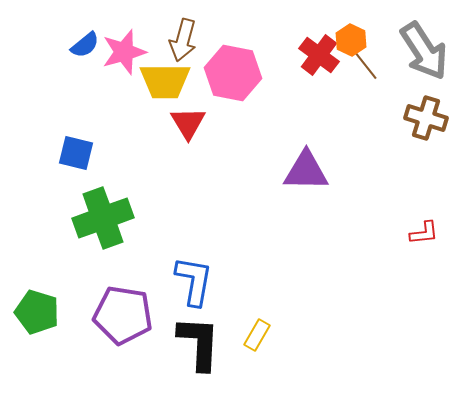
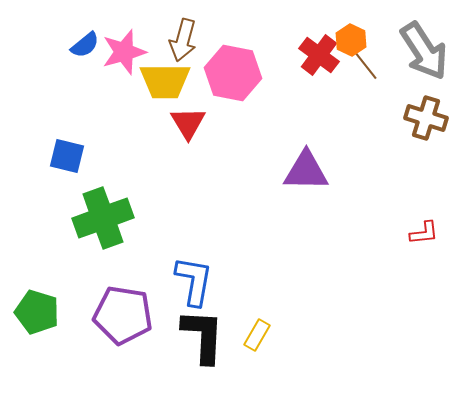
blue square: moved 9 px left, 3 px down
black L-shape: moved 4 px right, 7 px up
